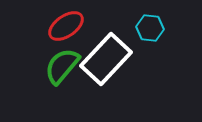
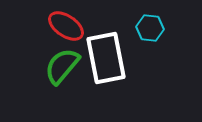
red ellipse: rotated 69 degrees clockwise
white rectangle: moved 1 px up; rotated 54 degrees counterclockwise
